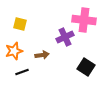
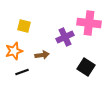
pink cross: moved 5 px right, 3 px down
yellow square: moved 4 px right, 2 px down
